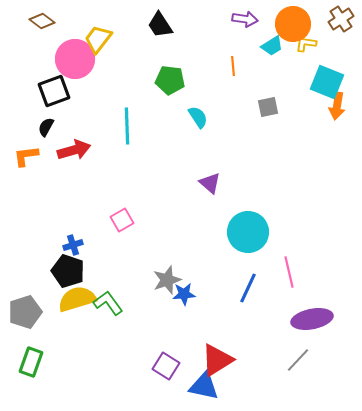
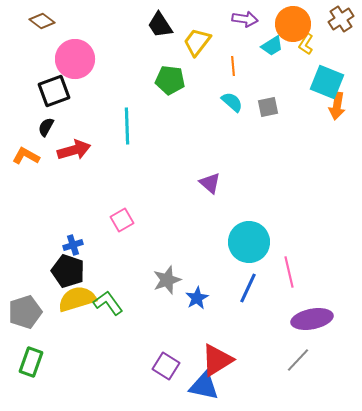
yellow trapezoid: moved 99 px right, 3 px down
yellow L-shape: rotated 65 degrees counterclockwise
cyan semicircle: moved 34 px right, 15 px up; rotated 15 degrees counterclockwise
orange L-shape: rotated 36 degrees clockwise
cyan circle: moved 1 px right, 10 px down
blue star: moved 13 px right, 4 px down; rotated 25 degrees counterclockwise
